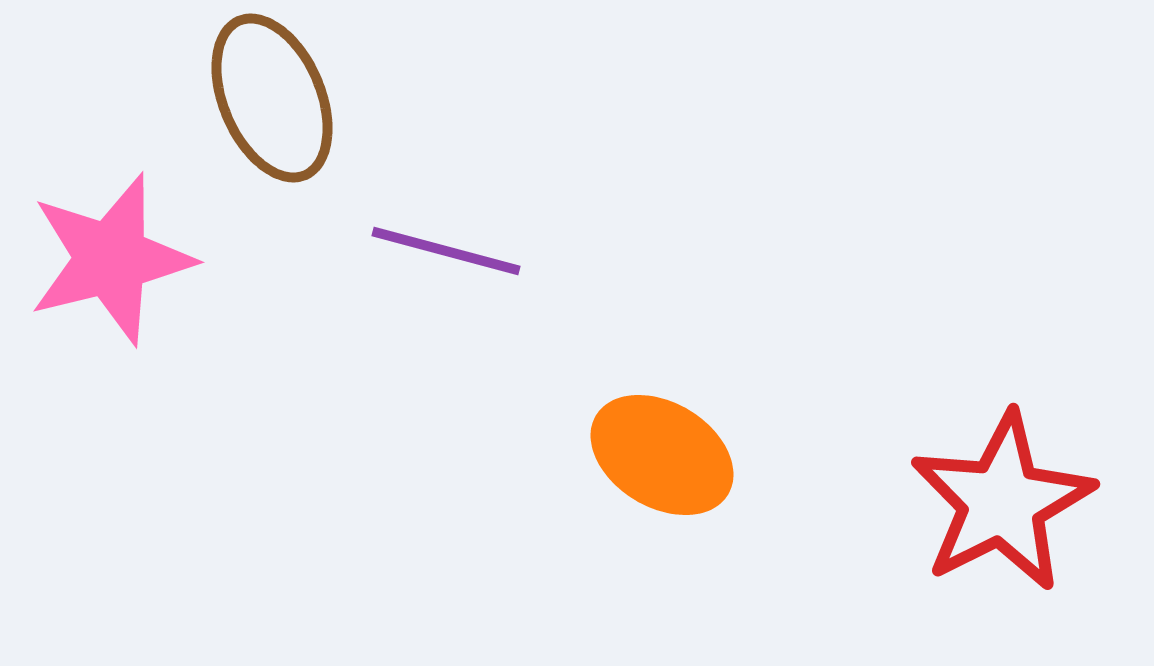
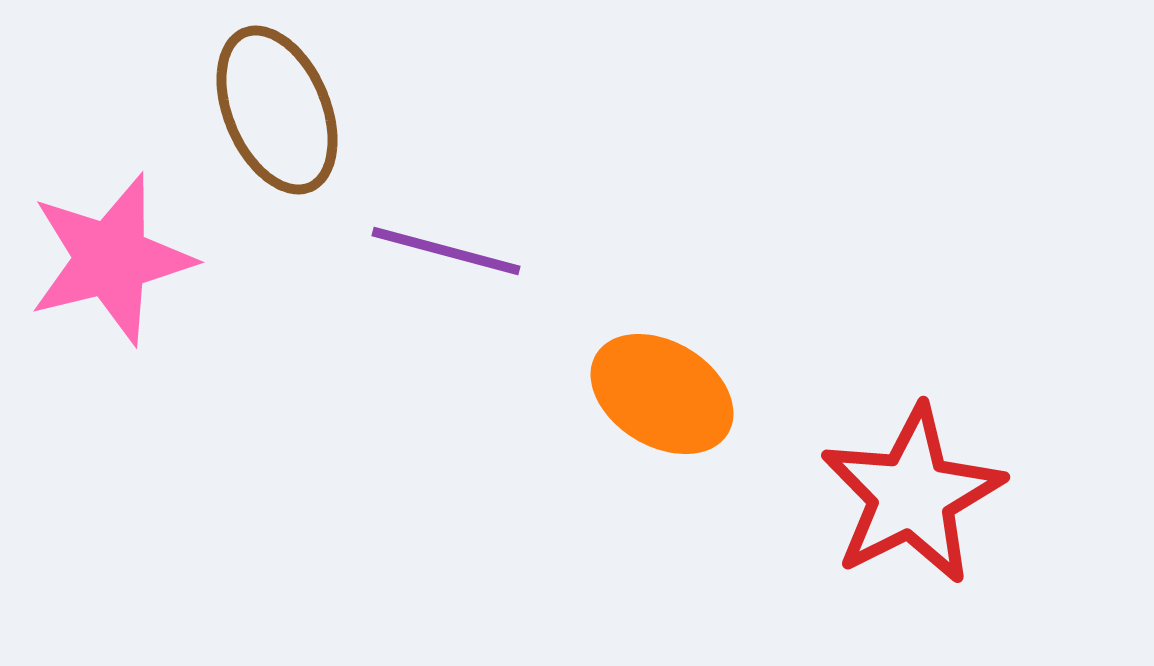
brown ellipse: moved 5 px right, 12 px down
orange ellipse: moved 61 px up
red star: moved 90 px left, 7 px up
